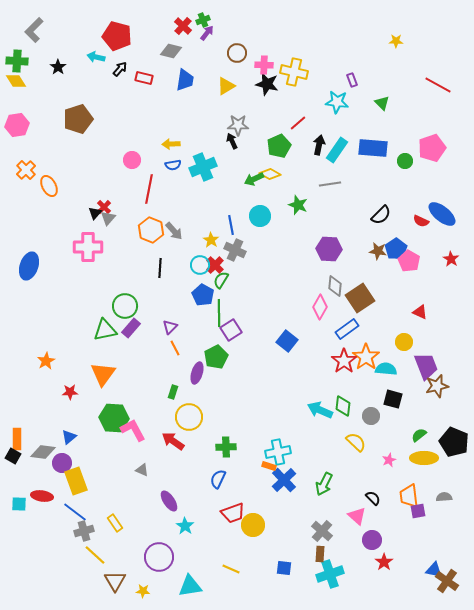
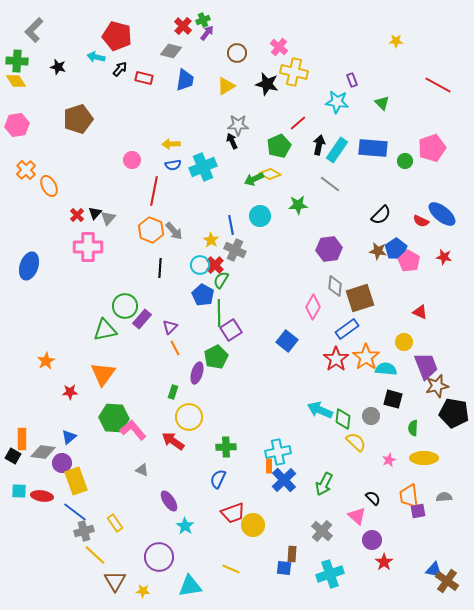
pink cross at (264, 65): moved 15 px right, 18 px up; rotated 36 degrees clockwise
black star at (58, 67): rotated 21 degrees counterclockwise
gray line at (330, 184): rotated 45 degrees clockwise
red line at (149, 189): moved 5 px right, 2 px down
green star at (298, 205): rotated 24 degrees counterclockwise
red cross at (104, 207): moved 27 px left, 8 px down
purple hexagon at (329, 249): rotated 10 degrees counterclockwise
red star at (451, 259): moved 7 px left, 2 px up; rotated 21 degrees counterclockwise
brown square at (360, 298): rotated 16 degrees clockwise
pink diamond at (320, 307): moved 7 px left
purple rectangle at (131, 328): moved 11 px right, 9 px up
red star at (344, 361): moved 8 px left, 2 px up
green diamond at (343, 406): moved 13 px down
pink L-shape at (133, 430): rotated 12 degrees counterclockwise
green semicircle at (419, 435): moved 6 px left, 7 px up; rotated 49 degrees counterclockwise
orange rectangle at (17, 439): moved 5 px right
black pentagon at (454, 442): moved 29 px up; rotated 12 degrees counterclockwise
orange rectangle at (269, 466): rotated 72 degrees clockwise
cyan square at (19, 504): moved 13 px up
brown rectangle at (320, 554): moved 28 px left
